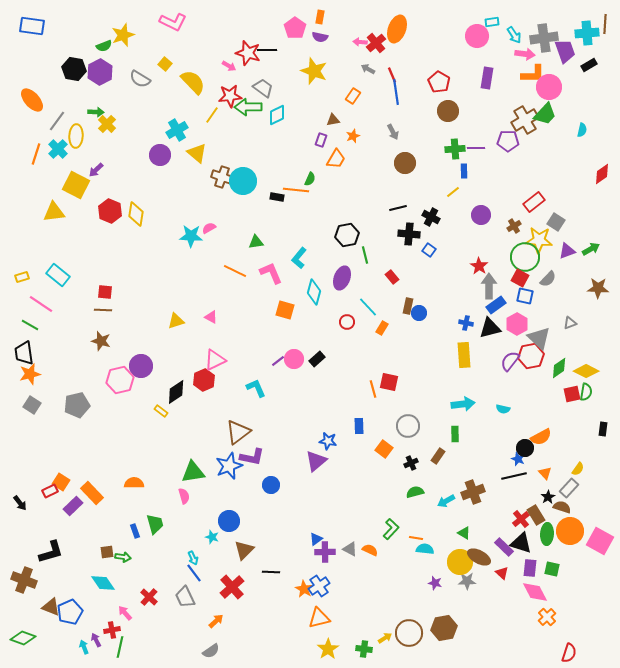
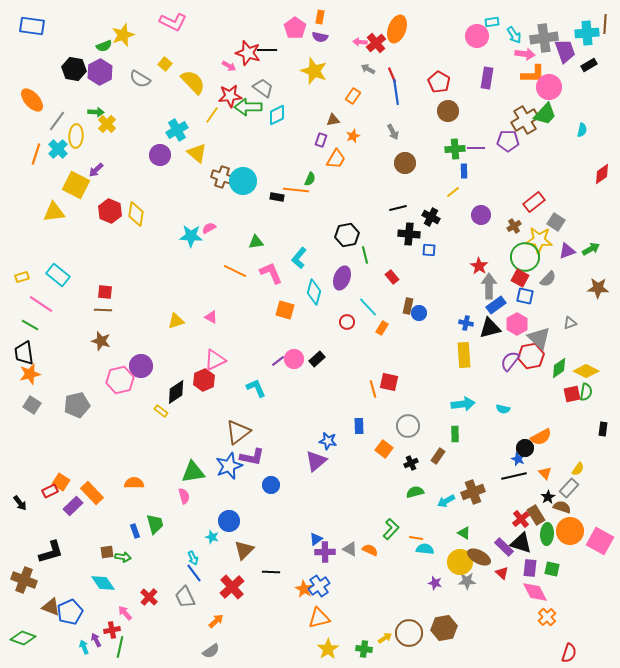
blue square at (429, 250): rotated 32 degrees counterclockwise
